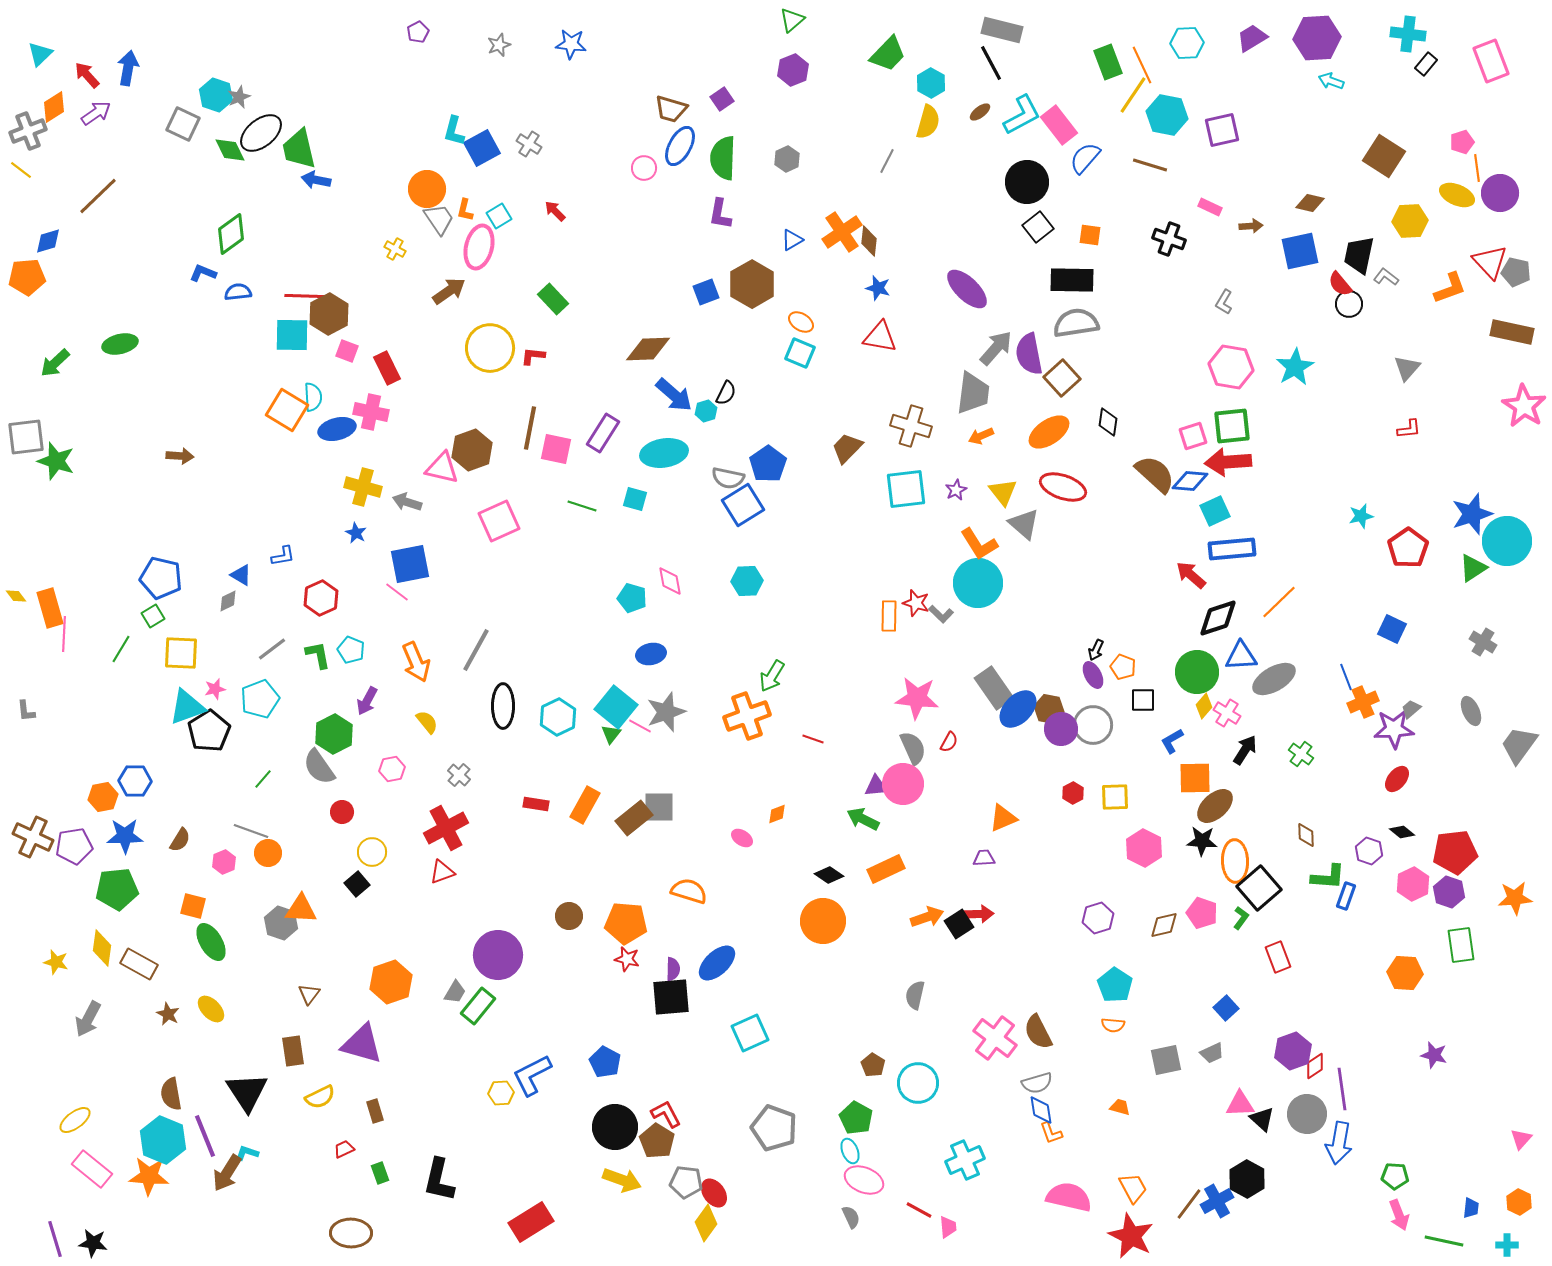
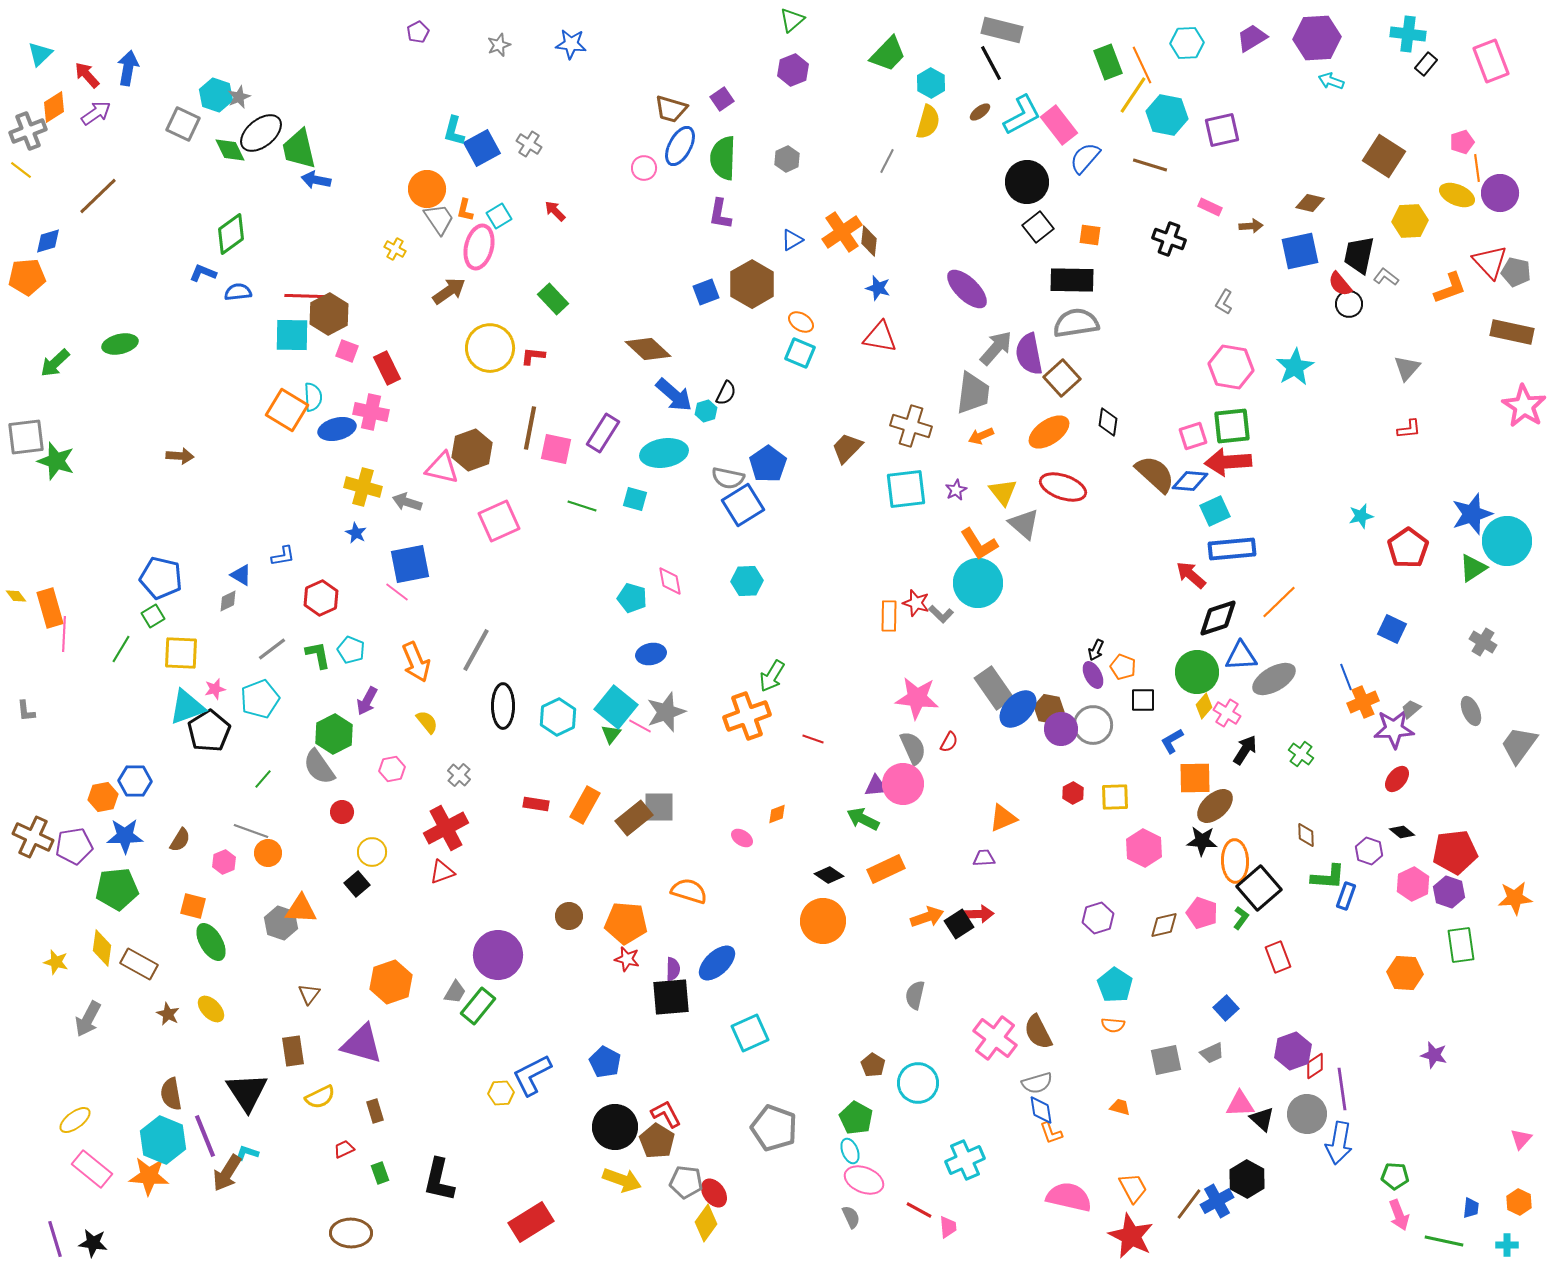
brown diamond at (648, 349): rotated 45 degrees clockwise
